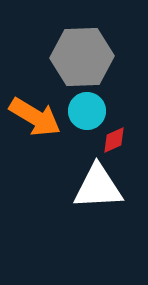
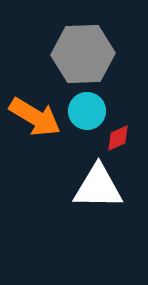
gray hexagon: moved 1 px right, 3 px up
red diamond: moved 4 px right, 2 px up
white triangle: rotated 4 degrees clockwise
